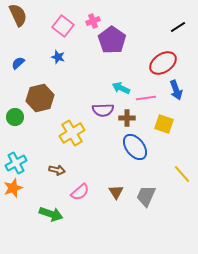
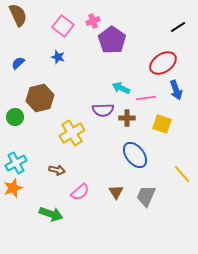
yellow square: moved 2 px left
blue ellipse: moved 8 px down
